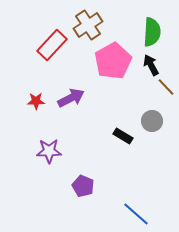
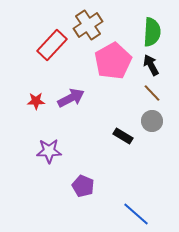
brown line: moved 14 px left, 6 px down
